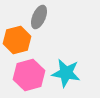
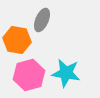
gray ellipse: moved 3 px right, 3 px down
orange hexagon: rotated 24 degrees clockwise
